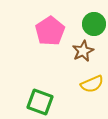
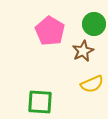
pink pentagon: rotated 8 degrees counterclockwise
green square: rotated 16 degrees counterclockwise
